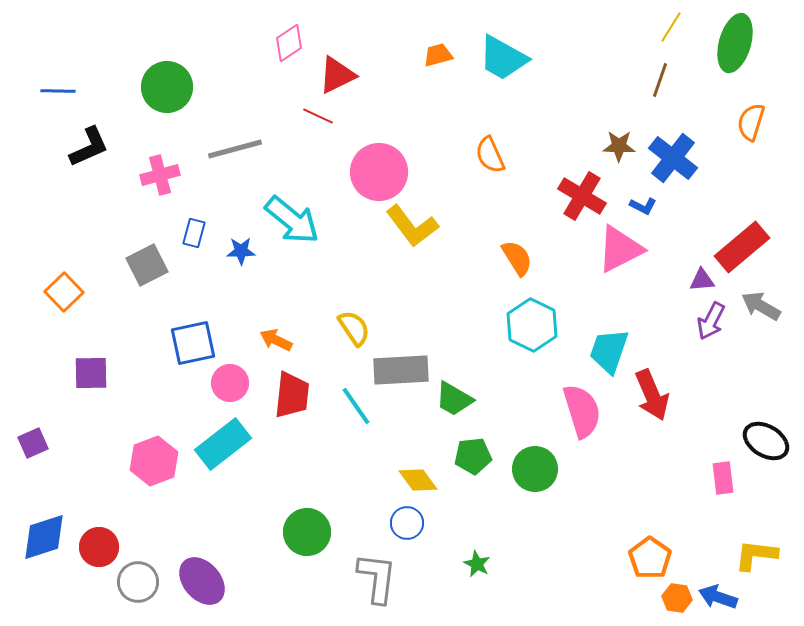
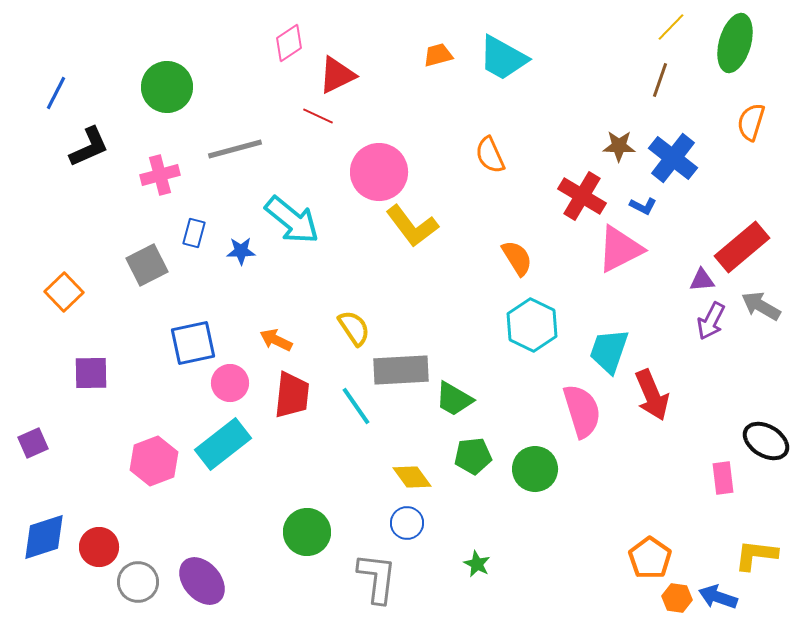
yellow line at (671, 27): rotated 12 degrees clockwise
blue line at (58, 91): moved 2 px left, 2 px down; rotated 64 degrees counterclockwise
yellow diamond at (418, 480): moved 6 px left, 3 px up
